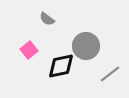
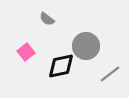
pink square: moved 3 px left, 2 px down
